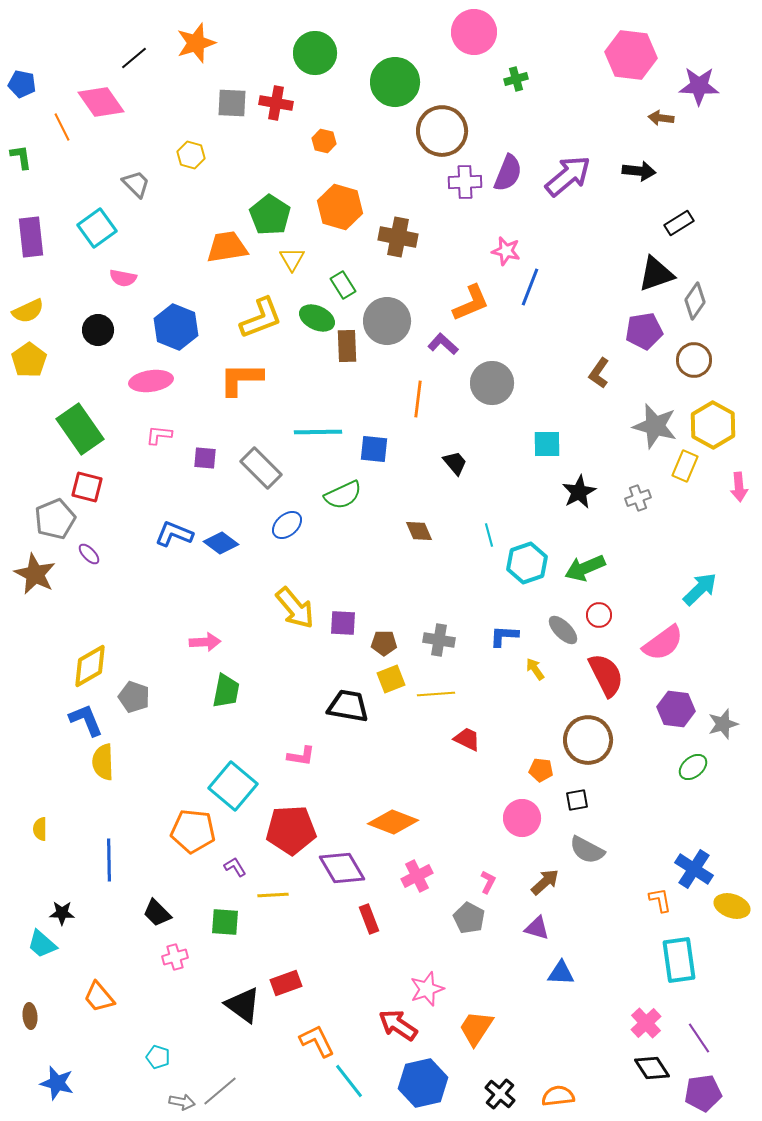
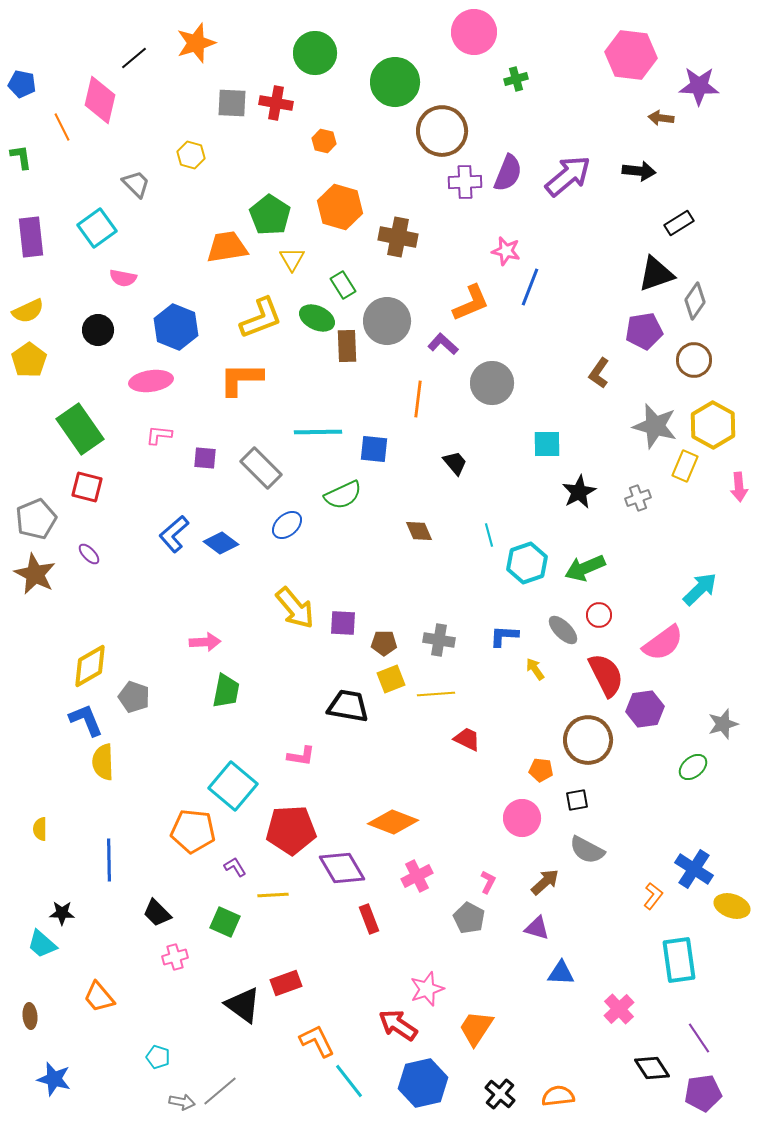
pink diamond at (101, 102): moved 1 px left, 2 px up; rotated 48 degrees clockwise
gray pentagon at (55, 519): moved 19 px left
blue L-shape at (174, 534): rotated 63 degrees counterclockwise
purple hexagon at (676, 709): moved 31 px left; rotated 15 degrees counterclockwise
orange L-shape at (660, 900): moved 7 px left, 4 px up; rotated 48 degrees clockwise
green square at (225, 922): rotated 20 degrees clockwise
pink cross at (646, 1023): moved 27 px left, 14 px up
blue star at (57, 1083): moved 3 px left, 4 px up
